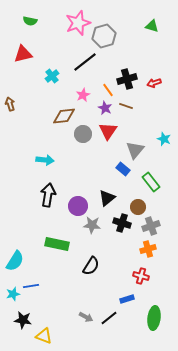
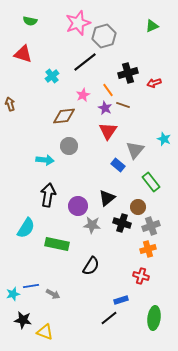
green triangle at (152, 26): rotated 40 degrees counterclockwise
red triangle at (23, 54): rotated 30 degrees clockwise
black cross at (127, 79): moved 1 px right, 6 px up
brown line at (126, 106): moved 3 px left, 1 px up
gray circle at (83, 134): moved 14 px left, 12 px down
blue rectangle at (123, 169): moved 5 px left, 4 px up
cyan semicircle at (15, 261): moved 11 px right, 33 px up
blue rectangle at (127, 299): moved 6 px left, 1 px down
gray arrow at (86, 317): moved 33 px left, 23 px up
yellow triangle at (44, 336): moved 1 px right, 4 px up
